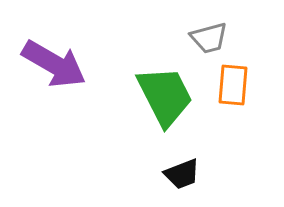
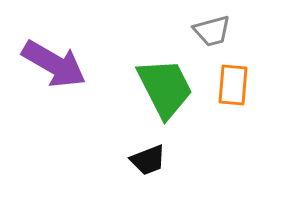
gray trapezoid: moved 3 px right, 7 px up
green trapezoid: moved 8 px up
black trapezoid: moved 34 px left, 14 px up
